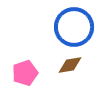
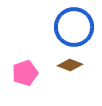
brown diamond: rotated 30 degrees clockwise
